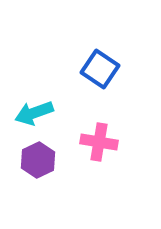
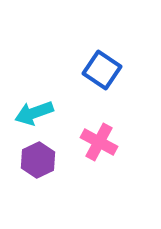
blue square: moved 2 px right, 1 px down
pink cross: rotated 18 degrees clockwise
